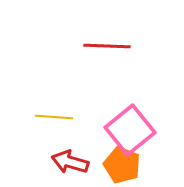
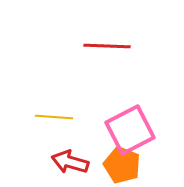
pink square: rotated 12 degrees clockwise
